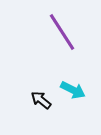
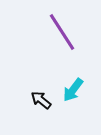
cyan arrow: rotated 100 degrees clockwise
